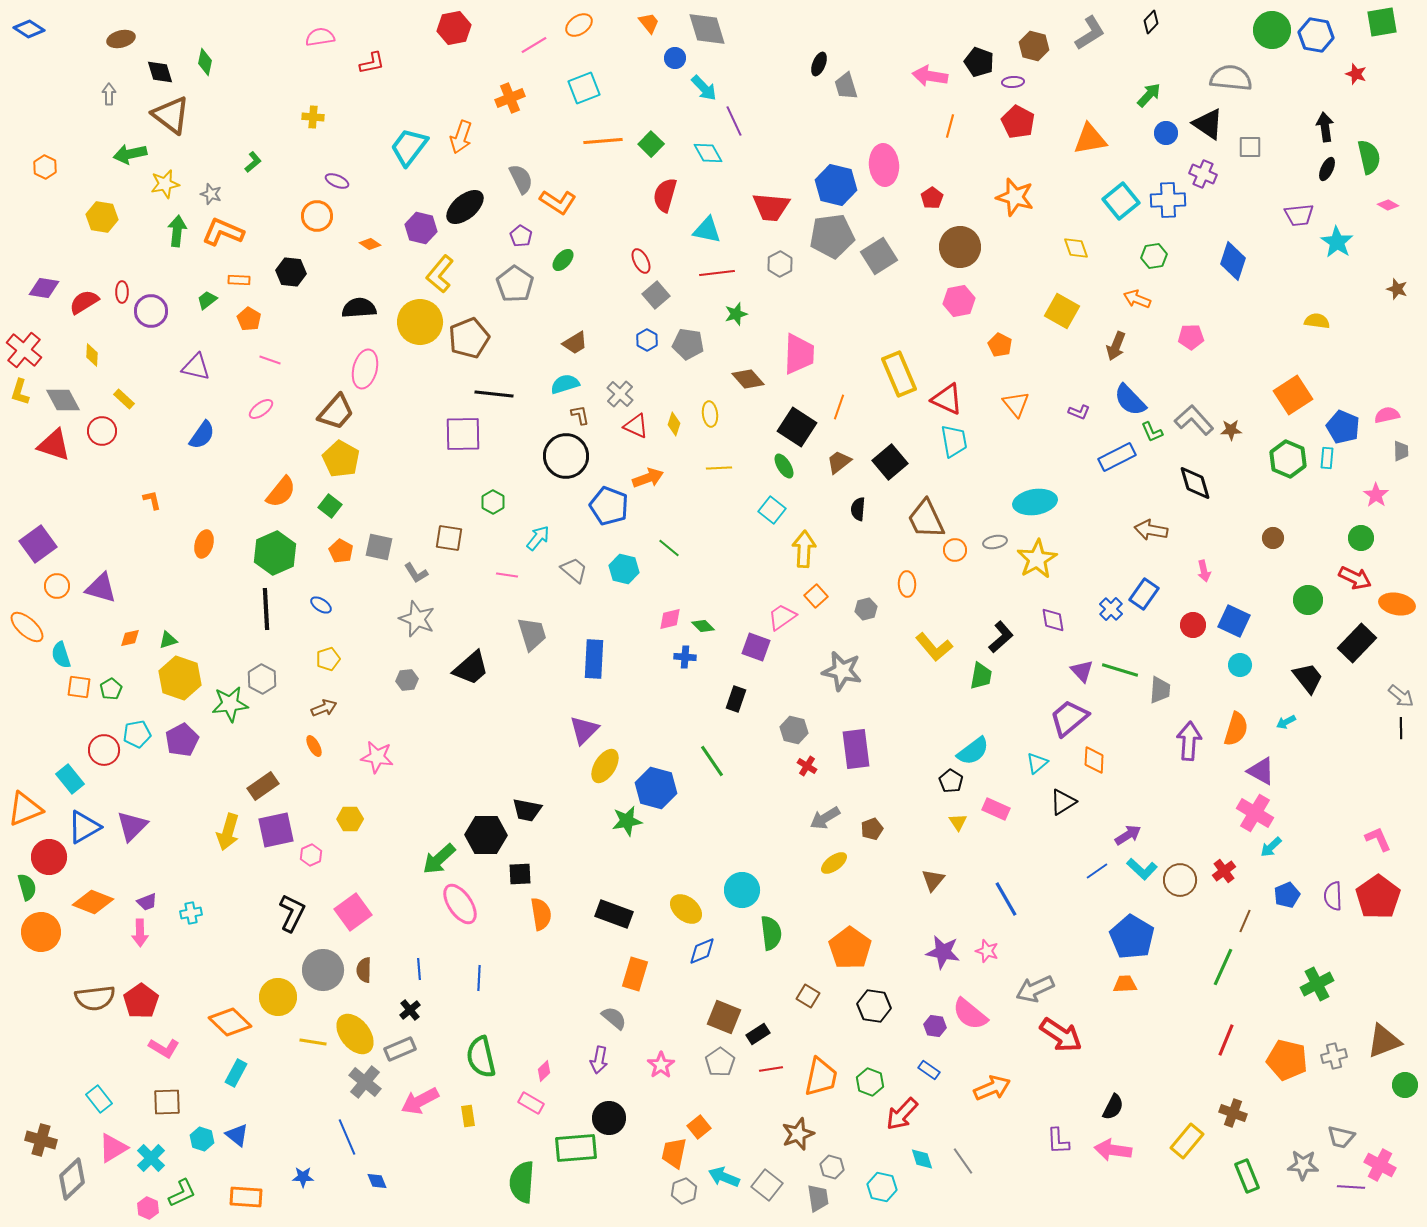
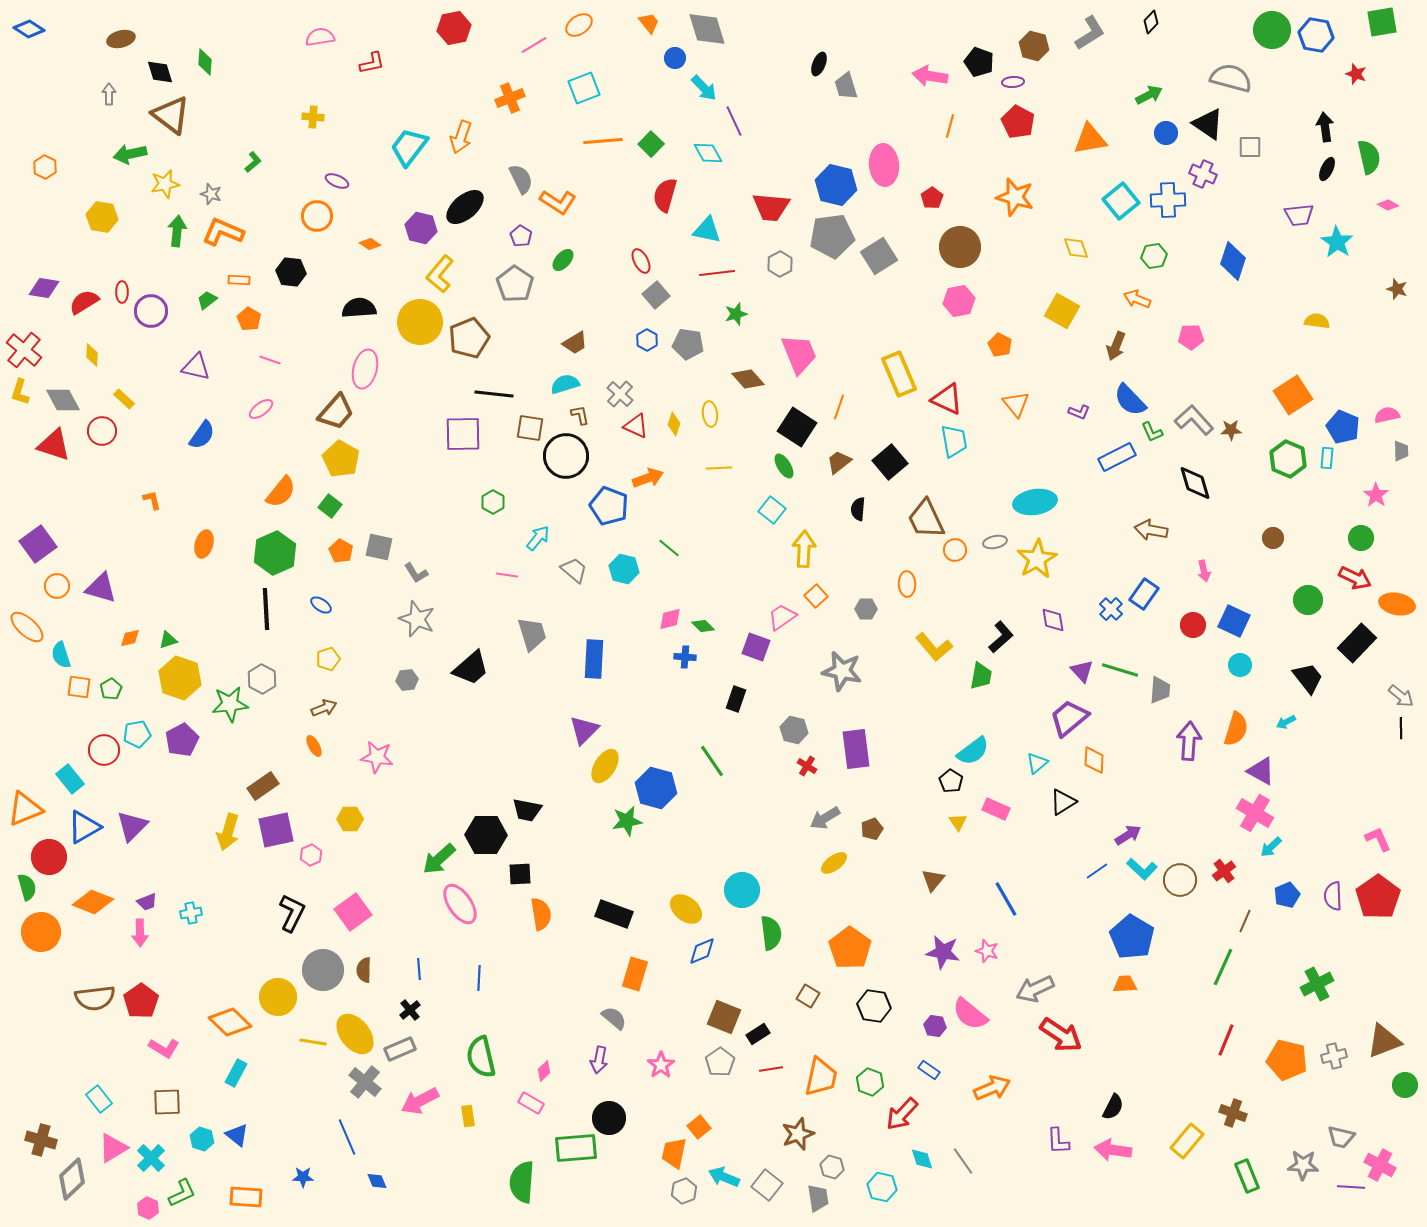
green diamond at (205, 62): rotated 8 degrees counterclockwise
gray semicircle at (1231, 78): rotated 9 degrees clockwise
green arrow at (1149, 95): rotated 20 degrees clockwise
pink trapezoid at (799, 354): rotated 24 degrees counterclockwise
brown square at (449, 538): moved 81 px right, 110 px up
gray hexagon at (866, 609): rotated 15 degrees clockwise
